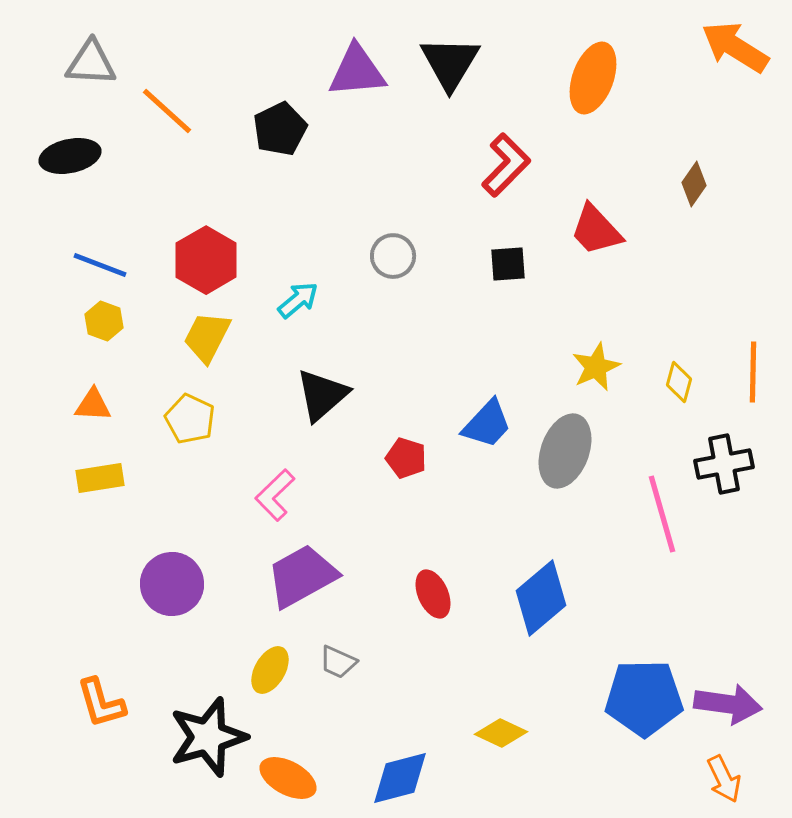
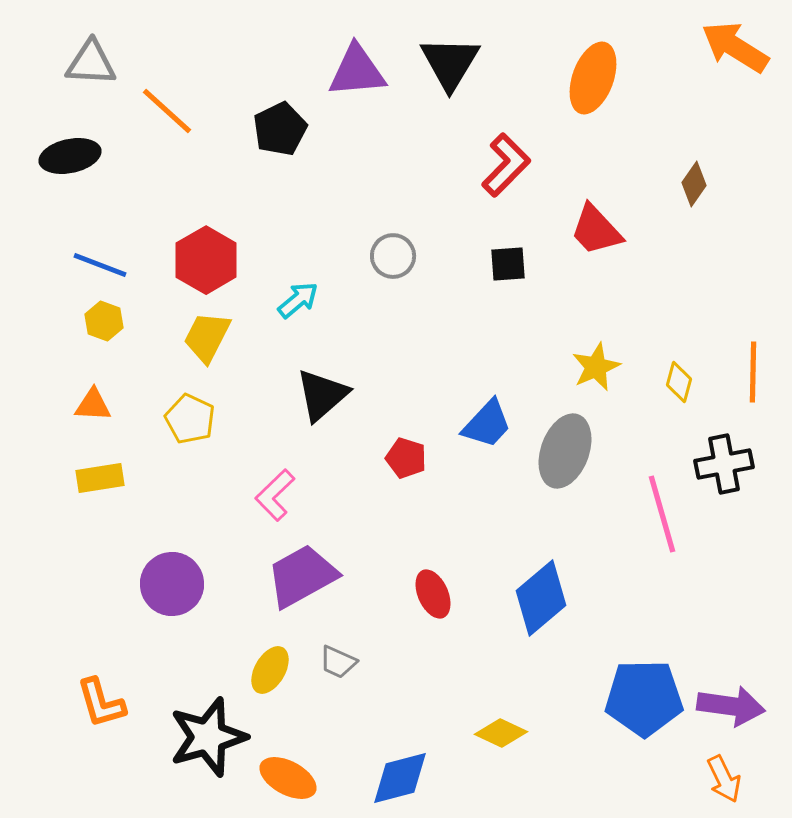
purple arrow at (728, 704): moved 3 px right, 2 px down
